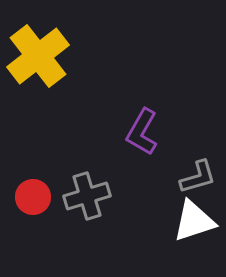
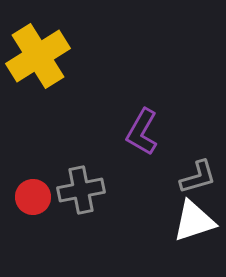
yellow cross: rotated 6 degrees clockwise
gray cross: moved 6 px left, 6 px up; rotated 6 degrees clockwise
